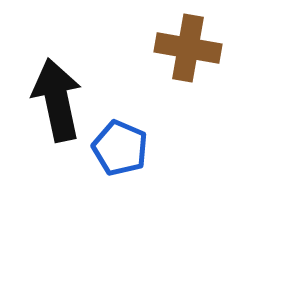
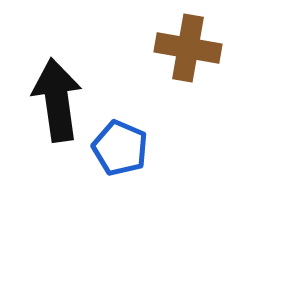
black arrow: rotated 4 degrees clockwise
